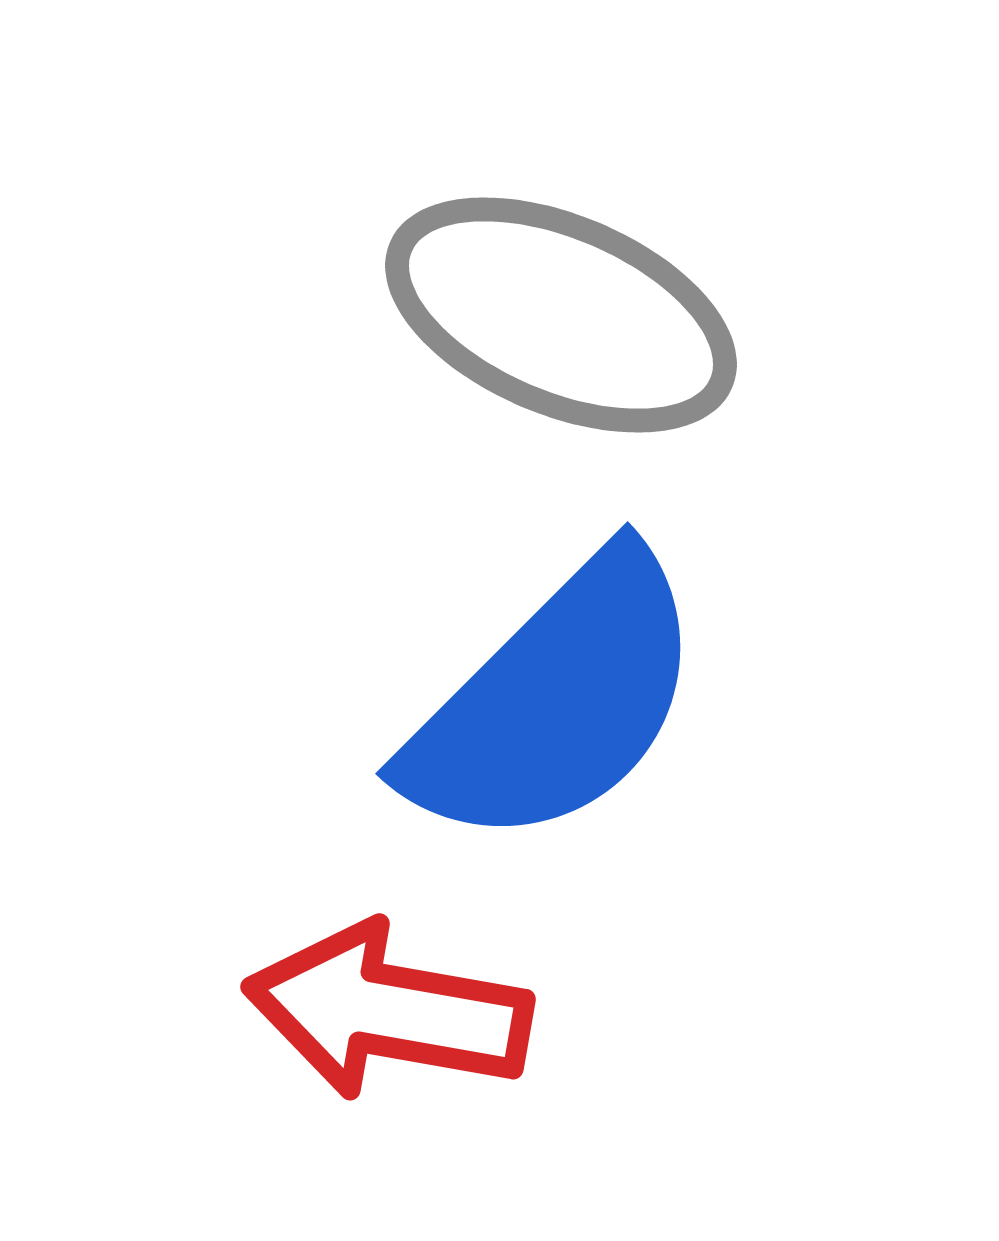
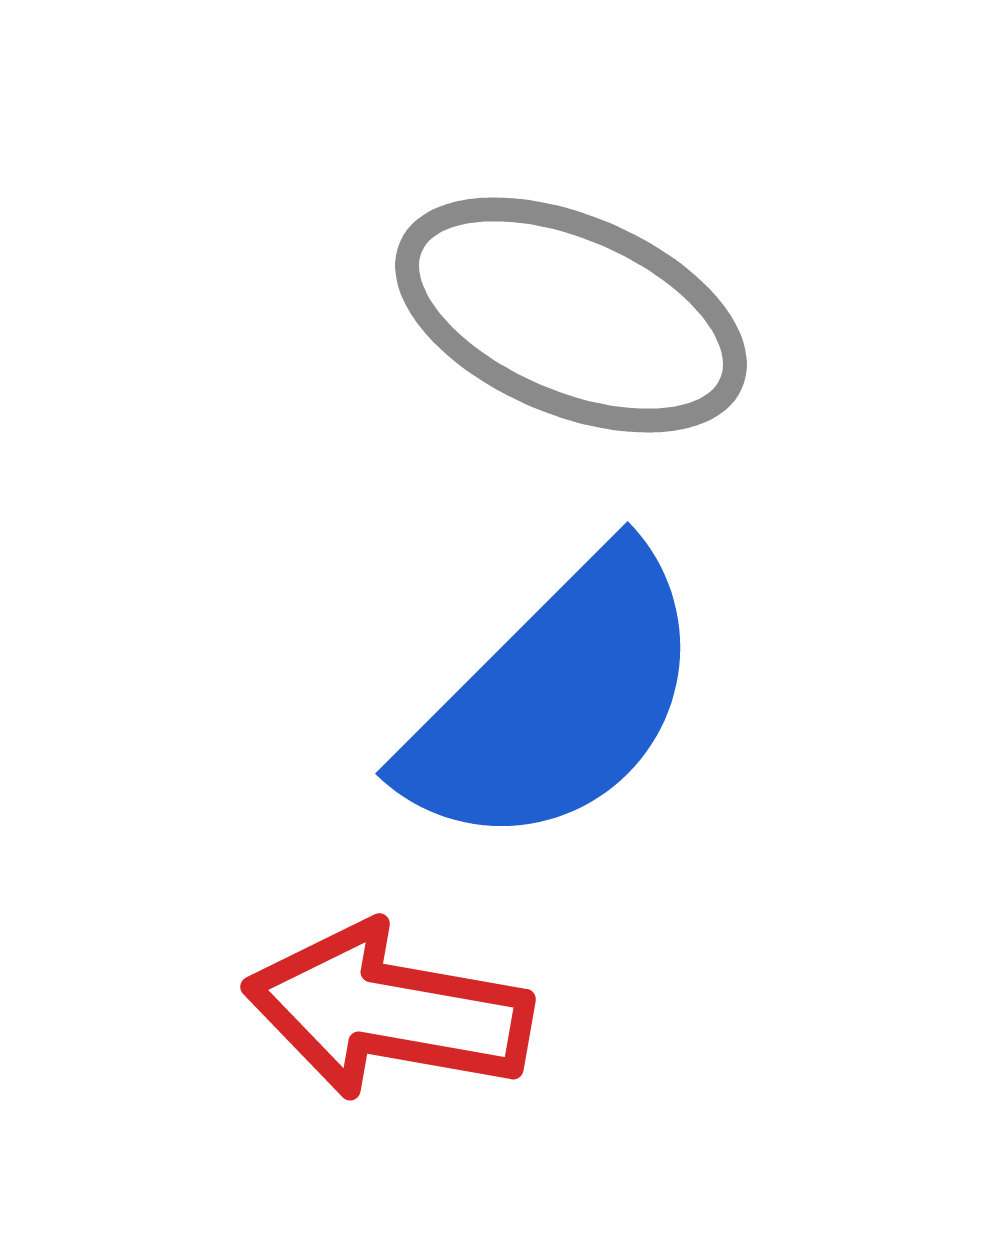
gray ellipse: moved 10 px right
